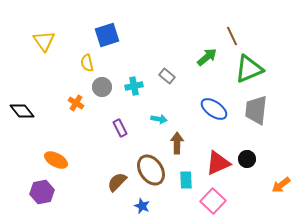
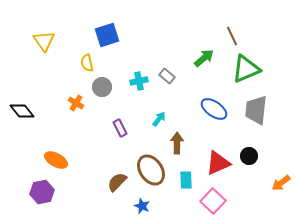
green arrow: moved 3 px left, 1 px down
green triangle: moved 3 px left
cyan cross: moved 5 px right, 5 px up
cyan arrow: rotated 63 degrees counterclockwise
black circle: moved 2 px right, 3 px up
orange arrow: moved 2 px up
